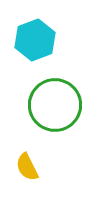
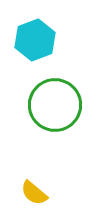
yellow semicircle: moved 7 px right, 26 px down; rotated 24 degrees counterclockwise
